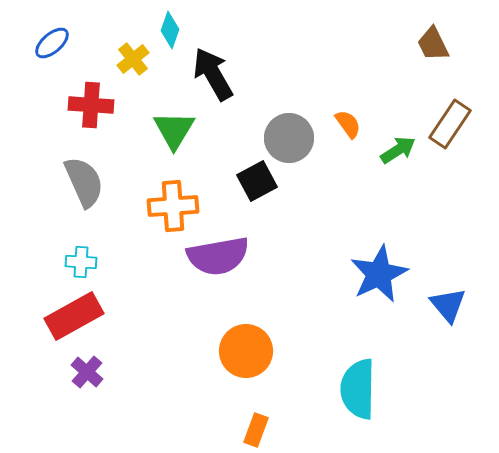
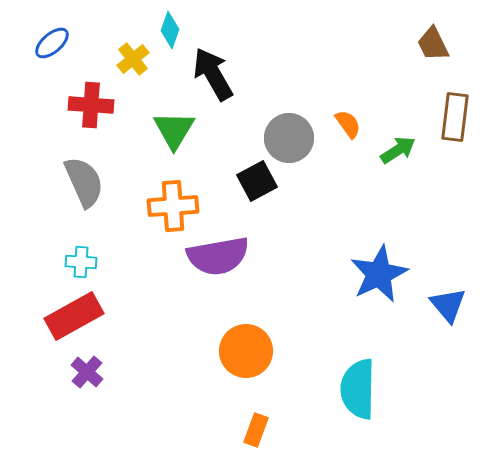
brown rectangle: moved 5 px right, 7 px up; rotated 27 degrees counterclockwise
